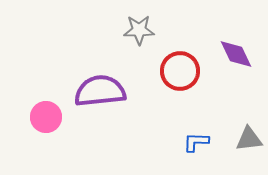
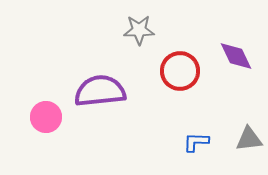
purple diamond: moved 2 px down
